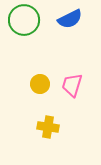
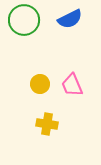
pink trapezoid: rotated 40 degrees counterclockwise
yellow cross: moved 1 px left, 3 px up
